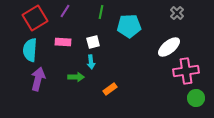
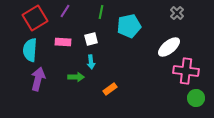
cyan pentagon: rotated 10 degrees counterclockwise
white square: moved 2 px left, 3 px up
pink cross: rotated 15 degrees clockwise
